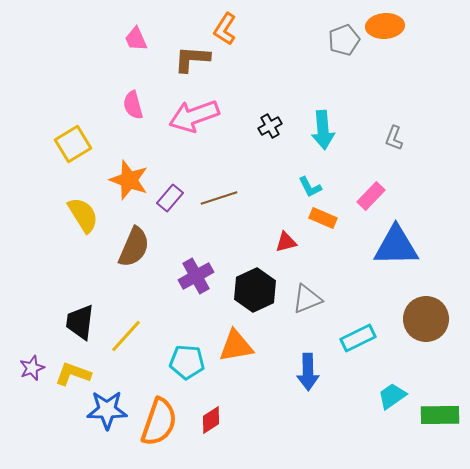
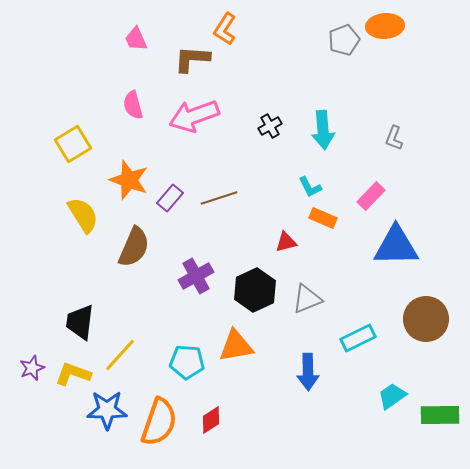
yellow line: moved 6 px left, 19 px down
